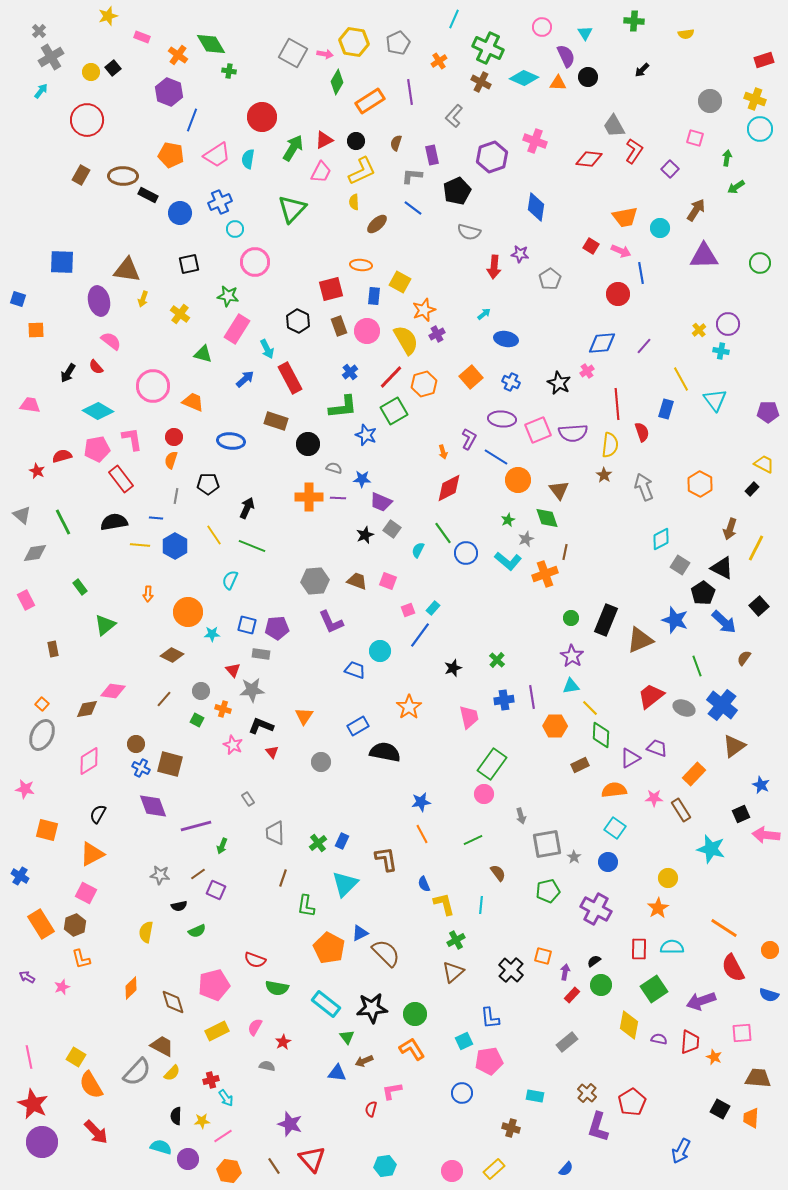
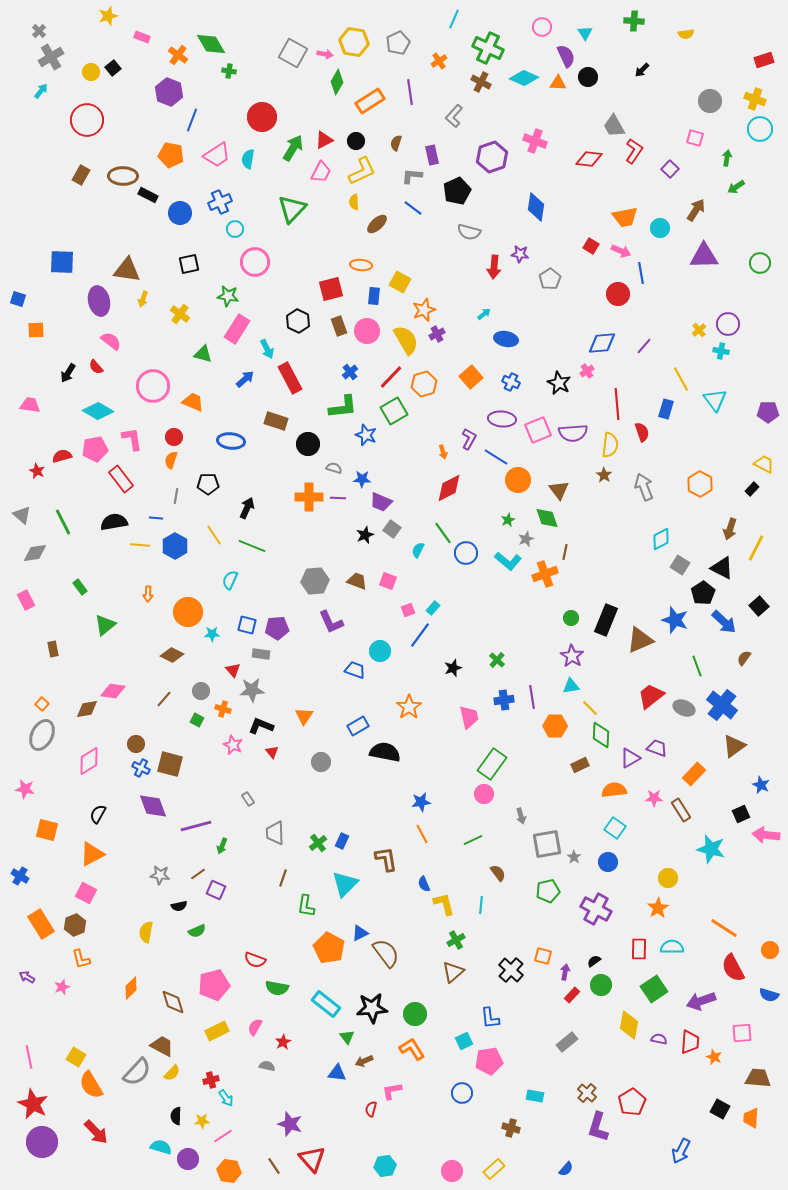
pink pentagon at (97, 449): moved 2 px left
brown semicircle at (386, 953): rotated 8 degrees clockwise
